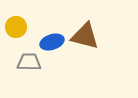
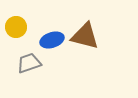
blue ellipse: moved 2 px up
gray trapezoid: moved 1 px down; rotated 20 degrees counterclockwise
